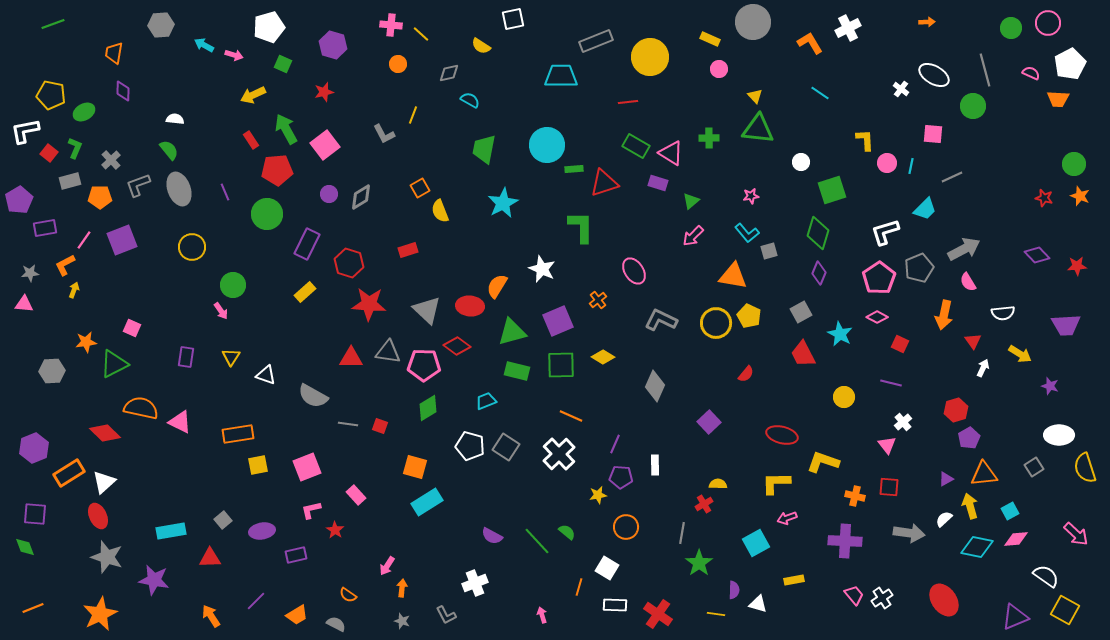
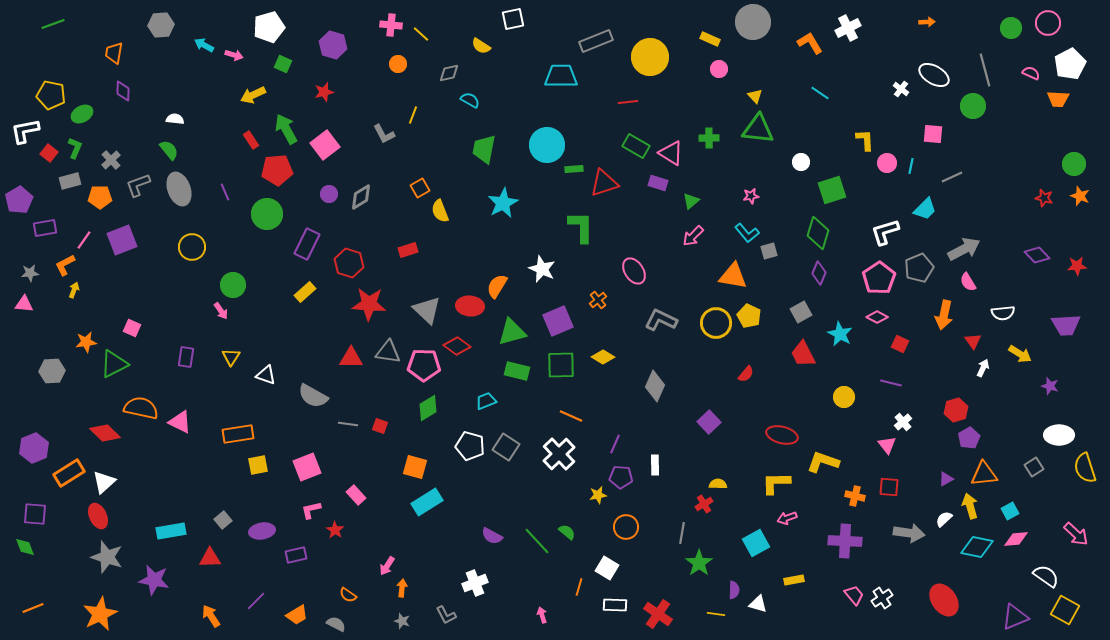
green ellipse at (84, 112): moved 2 px left, 2 px down
